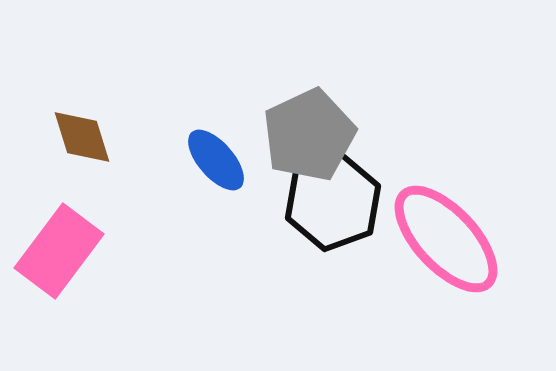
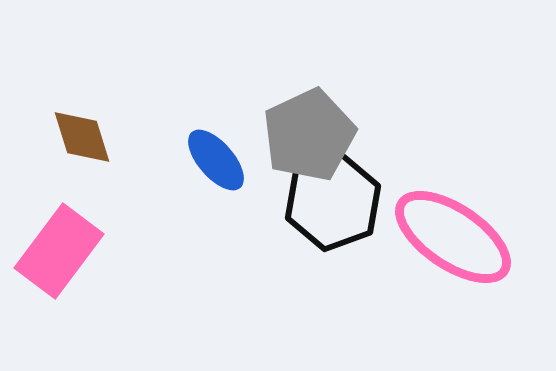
pink ellipse: moved 7 px right, 2 px up; rotated 13 degrees counterclockwise
